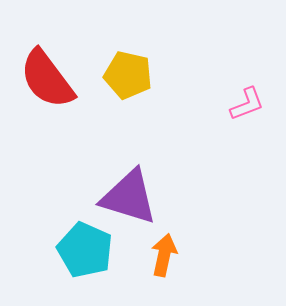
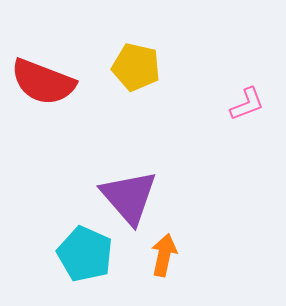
yellow pentagon: moved 8 px right, 8 px up
red semicircle: moved 4 px left, 3 px down; rotated 32 degrees counterclockwise
purple triangle: rotated 32 degrees clockwise
cyan pentagon: moved 4 px down
